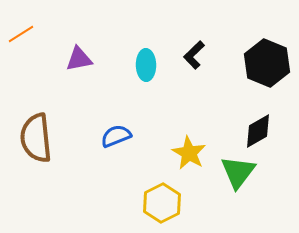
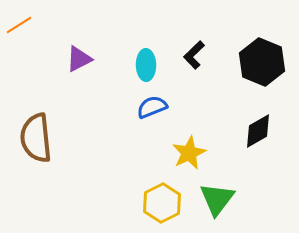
orange line: moved 2 px left, 9 px up
purple triangle: rotated 16 degrees counterclockwise
black hexagon: moved 5 px left, 1 px up
blue semicircle: moved 36 px right, 29 px up
yellow star: rotated 16 degrees clockwise
green triangle: moved 21 px left, 27 px down
